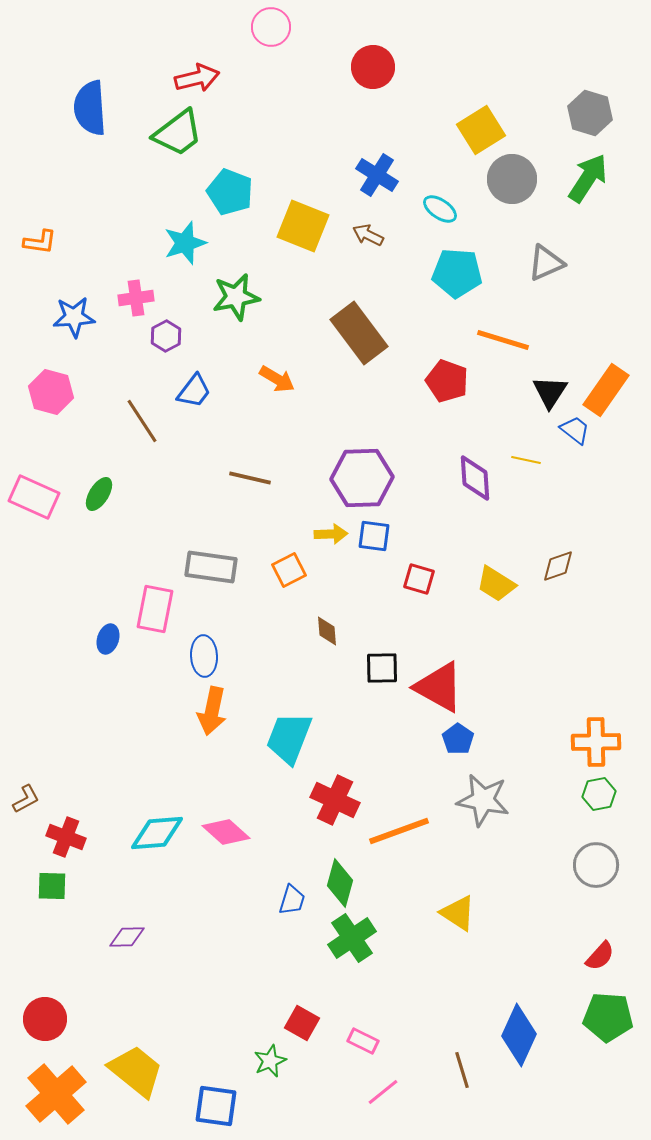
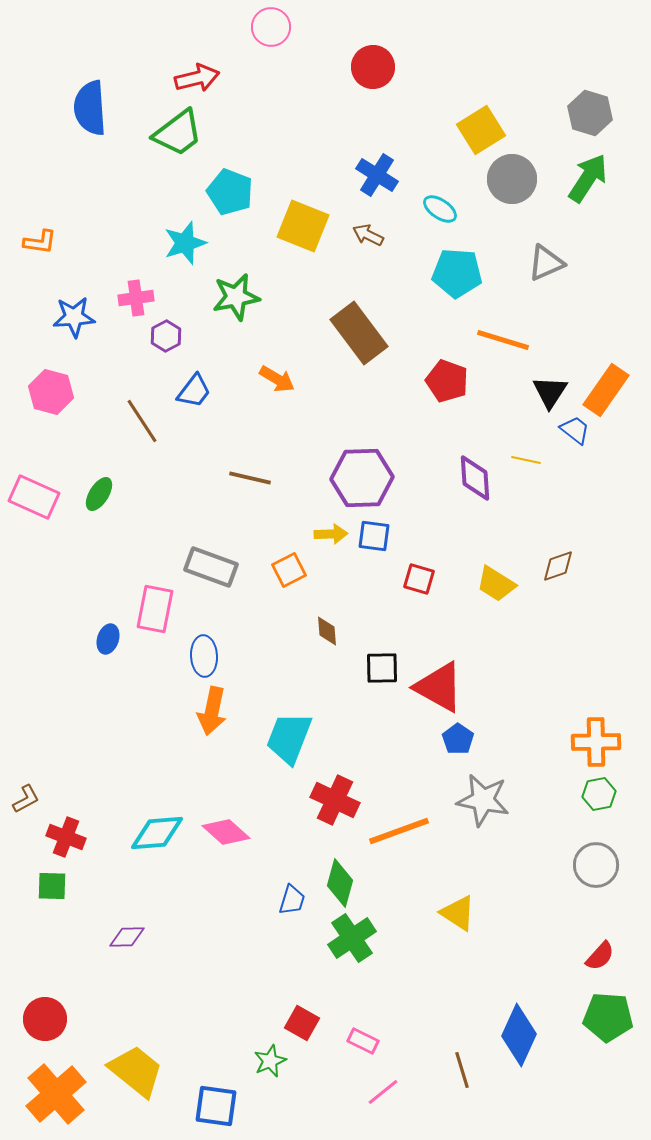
gray rectangle at (211, 567): rotated 12 degrees clockwise
